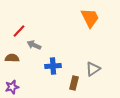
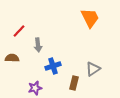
gray arrow: moved 4 px right; rotated 120 degrees counterclockwise
blue cross: rotated 14 degrees counterclockwise
purple star: moved 23 px right, 1 px down
